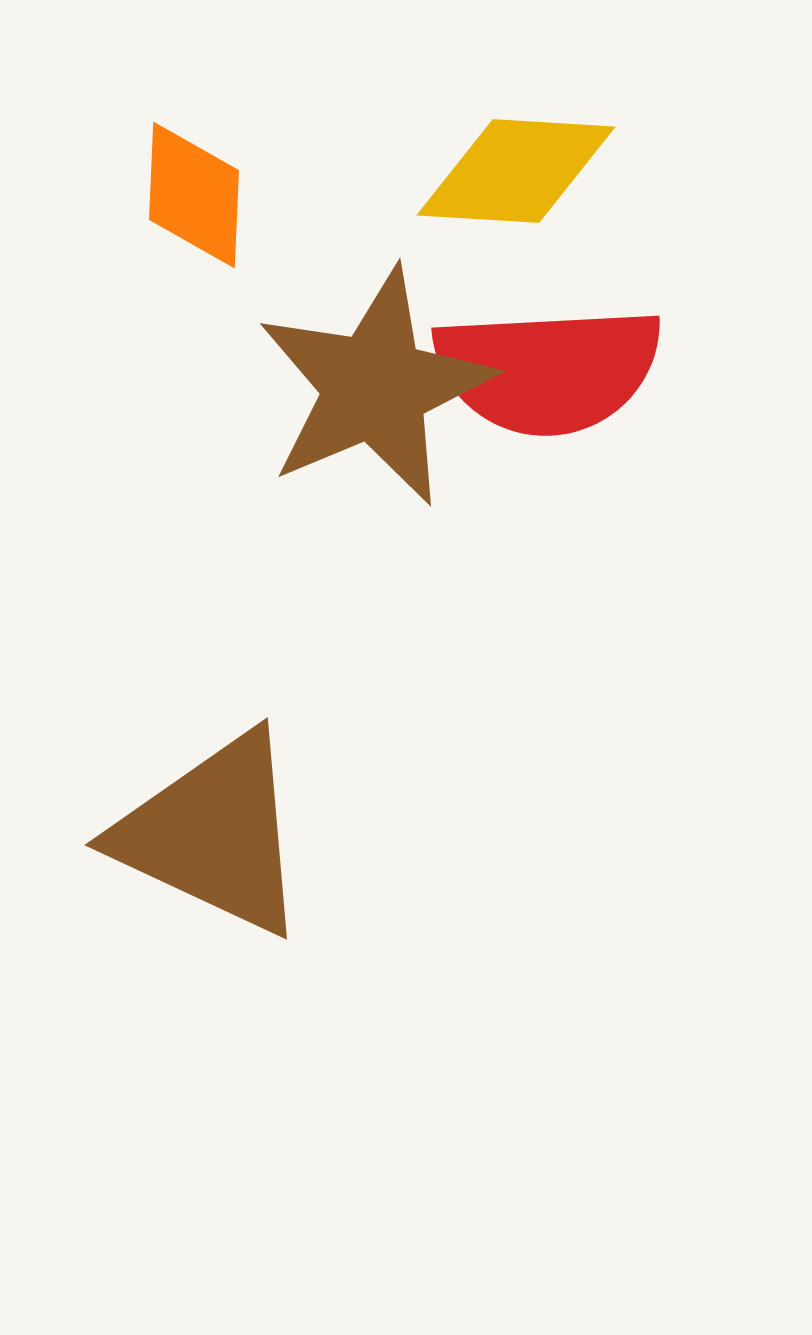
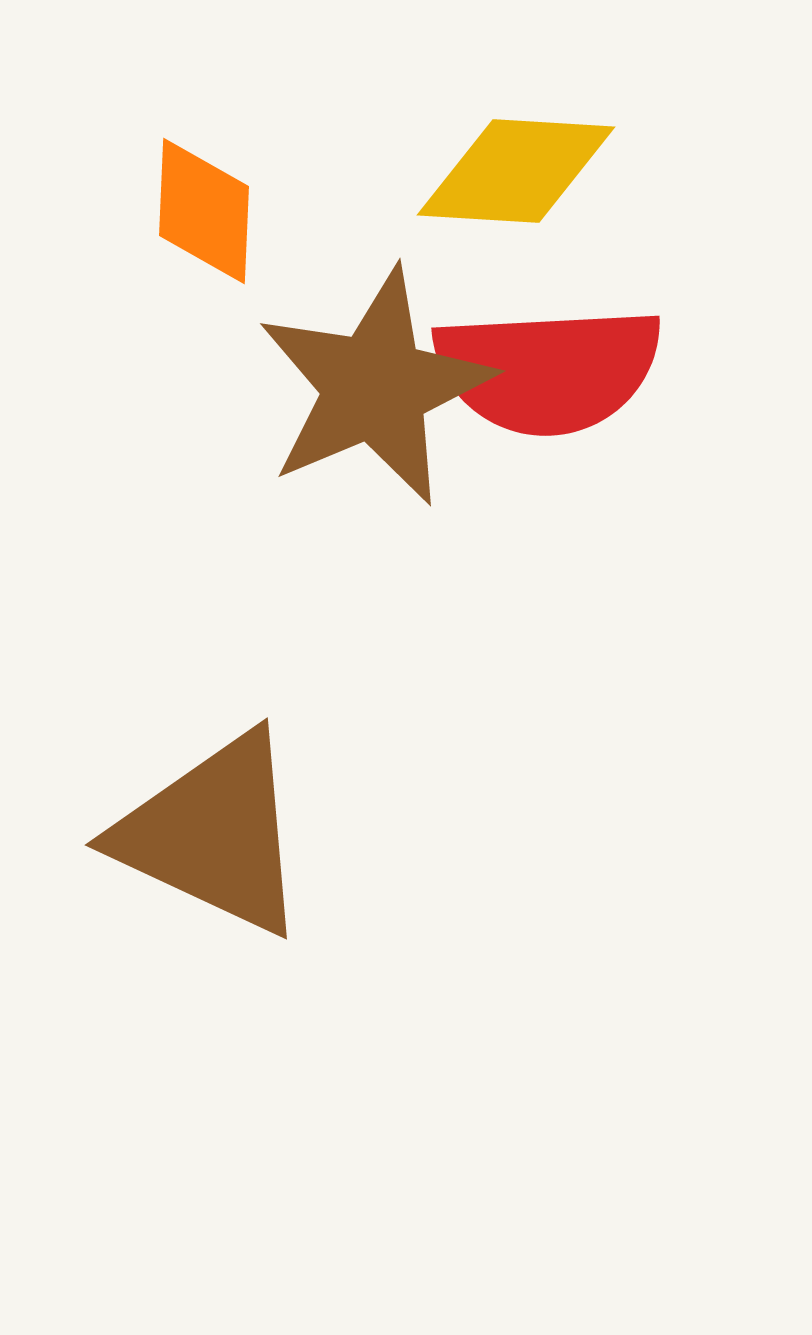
orange diamond: moved 10 px right, 16 px down
